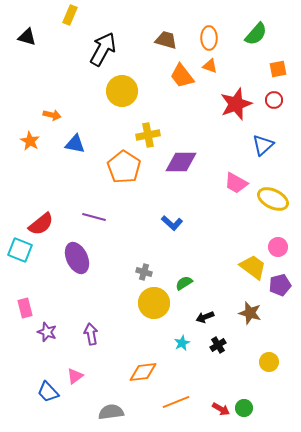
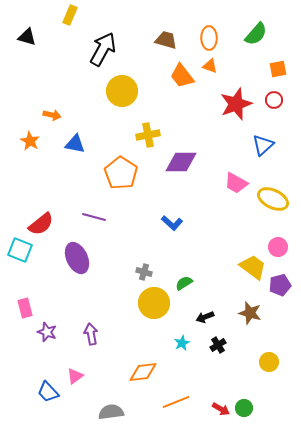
orange pentagon at (124, 167): moved 3 px left, 6 px down
